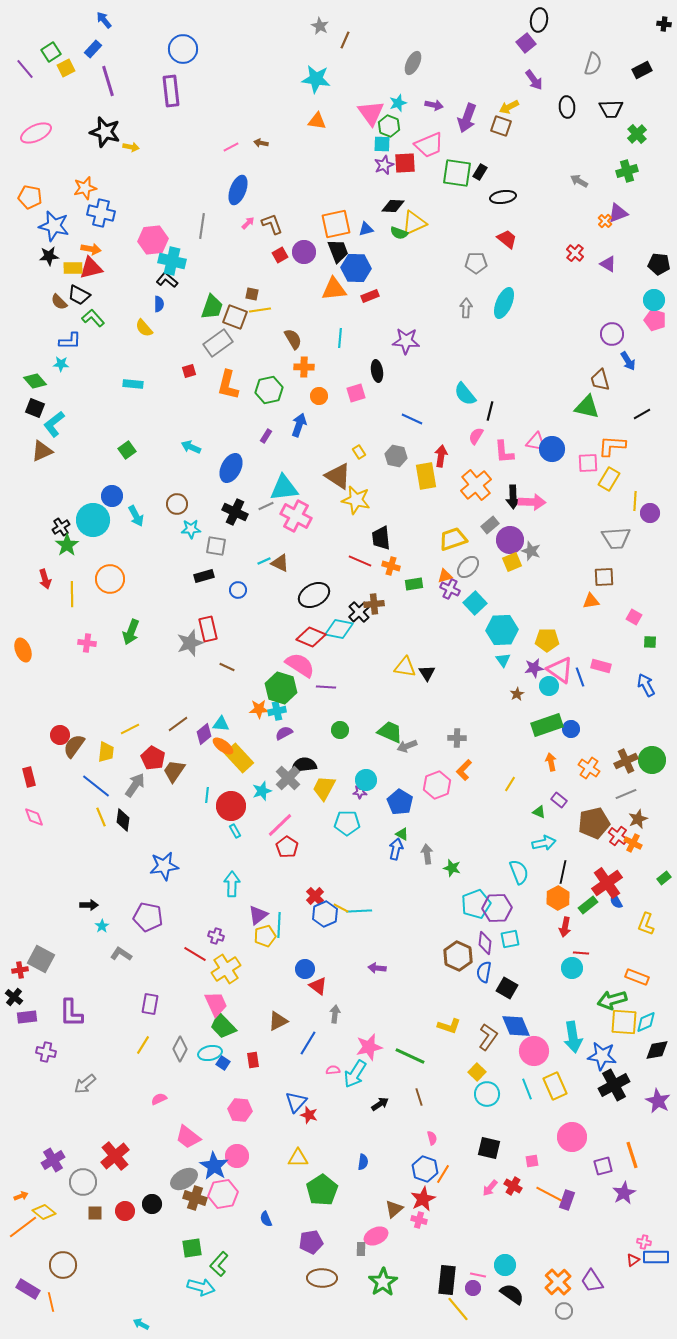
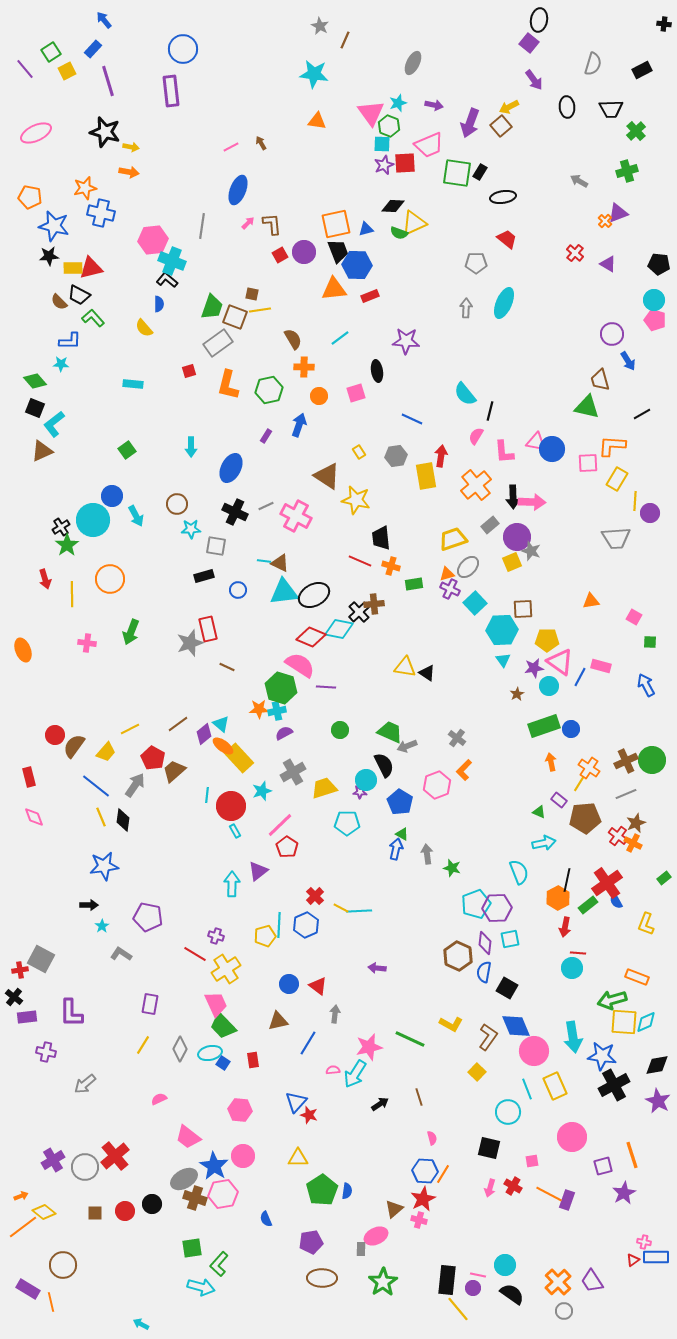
purple square at (526, 43): moved 3 px right; rotated 12 degrees counterclockwise
yellow square at (66, 68): moved 1 px right, 3 px down
cyan star at (316, 79): moved 2 px left, 5 px up
purple arrow at (467, 118): moved 3 px right, 5 px down
brown square at (501, 126): rotated 30 degrees clockwise
green cross at (637, 134): moved 1 px left, 3 px up
brown arrow at (261, 143): rotated 48 degrees clockwise
brown L-shape at (272, 224): rotated 15 degrees clockwise
orange arrow at (91, 249): moved 38 px right, 77 px up
cyan cross at (172, 261): rotated 8 degrees clockwise
blue hexagon at (356, 268): moved 1 px right, 3 px up
cyan line at (340, 338): rotated 48 degrees clockwise
cyan arrow at (191, 447): rotated 114 degrees counterclockwise
gray hexagon at (396, 456): rotated 20 degrees counterclockwise
brown triangle at (338, 476): moved 11 px left
yellow rectangle at (609, 479): moved 8 px right
cyan triangle at (284, 488): moved 104 px down
purple circle at (510, 540): moved 7 px right, 3 px up
cyan line at (264, 561): rotated 32 degrees clockwise
orange triangle at (445, 576): moved 2 px right, 2 px up
brown square at (604, 577): moved 81 px left, 32 px down
pink triangle at (560, 670): moved 8 px up
black triangle at (427, 673): rotated 24 degrees counterclockwise
blue line at (580, 677): rotated 48 degrees clockwise
cyan triangle at (221, 724): rotated 36 degrees clockwise
green rectangle at (547, 725): moved 3 px left, 1 px down
red circle at (60, 735): moved 5 px left
gray cross at (457, 738): rotated 36 degrees clockwise
yellow trapezoid at (106, 752): rotated 35 degrees clockwise
black semicircle at (304, 765): moved 80 px right; rotated 70 degrees clockwise
brown trapezoid at (174, 771): rotated 15 degrees clockwise
gray cross at (288, 778): moved 5 px right, 6 px up; rotated 15 degrees clockwise
yellow line at (510, 784): moved 69 px right
yellow trapezoid at (324, 788): rotated 44 degrees clockwise
brown star at (638, 819): moved 2 px left, 4 px down
brown pentagon at (594, 823): moved 9 px left, 5 px up; rotated 8 degrees clockwise
blue star at (164, 866): moved 60 px left
black line at (563, 872): moved 4 px right, 8 px down
blue hexagon at (325, 914): moved 19 px left, 11 px down
purple triangle at (258, 915): moved 44 px up
red line at (581, 953): moved 3 px left
blue circle at (305, 969): moved 16 px left, 15 px down
brown triangle at (278, 1021): rotated 15 degrees clockwise
yellow L-shape at (449, 1026): moved 2 px right, 2 px up; rotated 10 degrees clockwise
black diamond at (657, 1050): moved 15 px down
green line at (410, 1056): moved 17 px up
cyan circle at (487, 1094): moved 21 px right, 18 px down
pink circle at (237, 1156): moved 6 px right
blue semicircle at (363, 1162): moved 16 px left, 29 px down
blue hexagon at (425, 1169): moved 2 px down; rotated 15 degrees counterclockwise
gray circle at (83, 1182): moved 2 px right, 15 px up
pink arrow at (490, 1188): rotated 24 degrees counterclockwise
